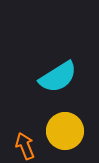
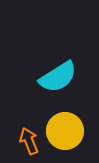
orange arrow: moved 4 px right, 5 px up
